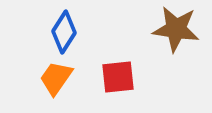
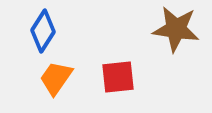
blue diamond: moved 21 px left, 1 px up
